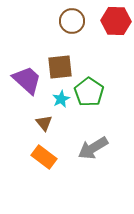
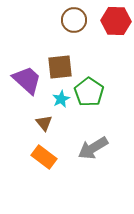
brown circle: moved 2 px right, 1 px up
